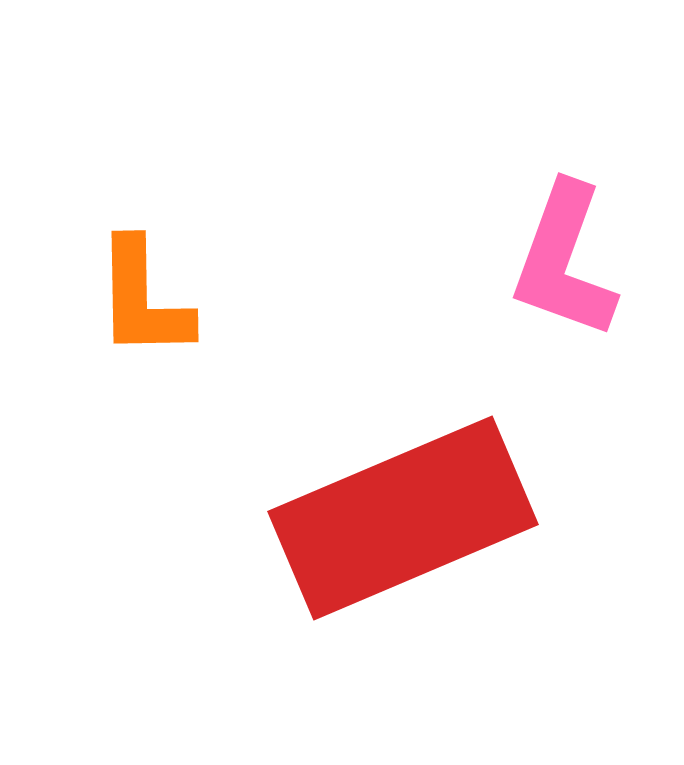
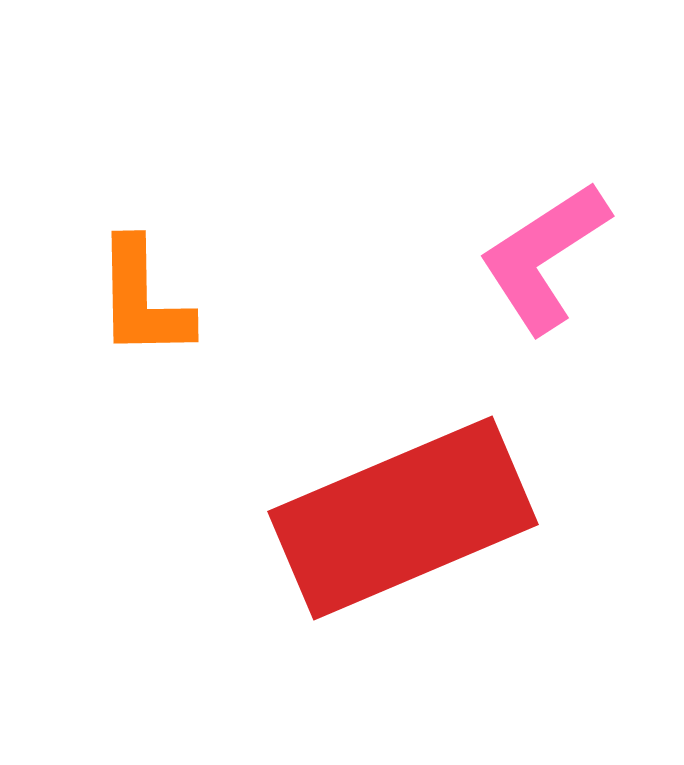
pink L-shape: moved 20 px left, 4 px up; rotated 37 degrees clockwise
